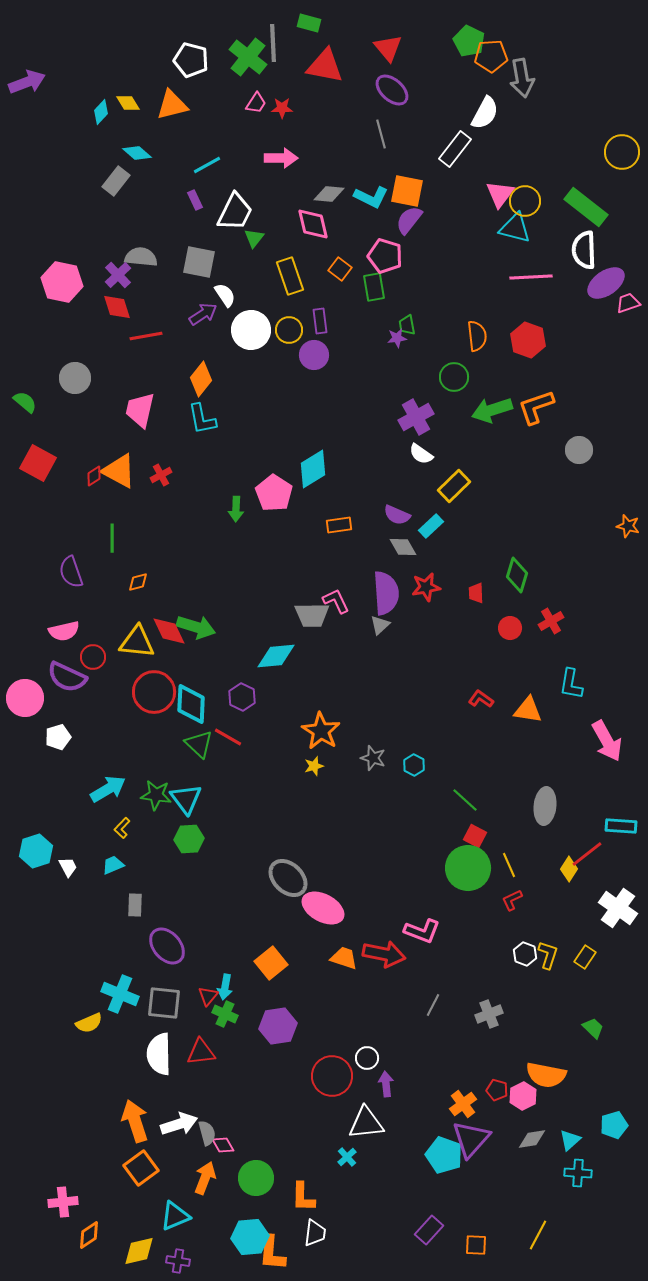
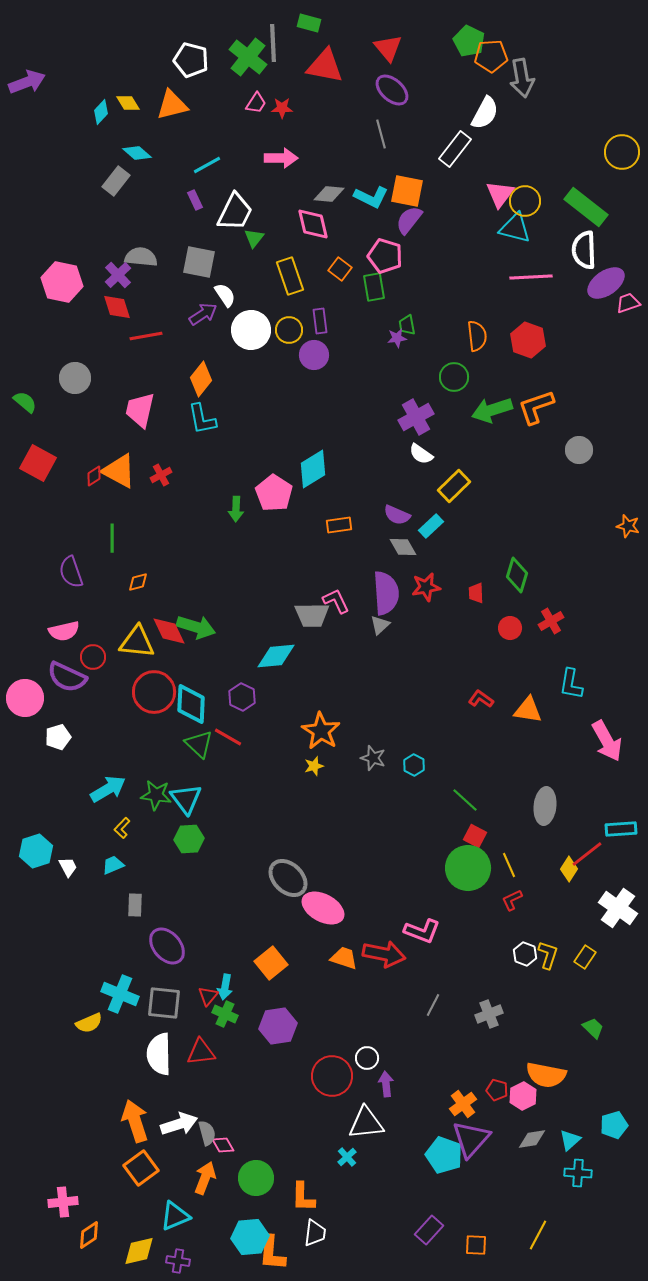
cyan rectangle at (621, 826): moved 3 px down; rotated 8 degrees counterclockwise
